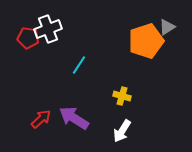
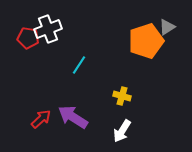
purple arrow: moved 1 px left, 1 px up
